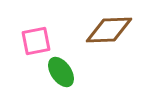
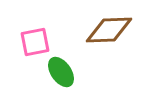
pink square: moved 1 px left, 1 px down
